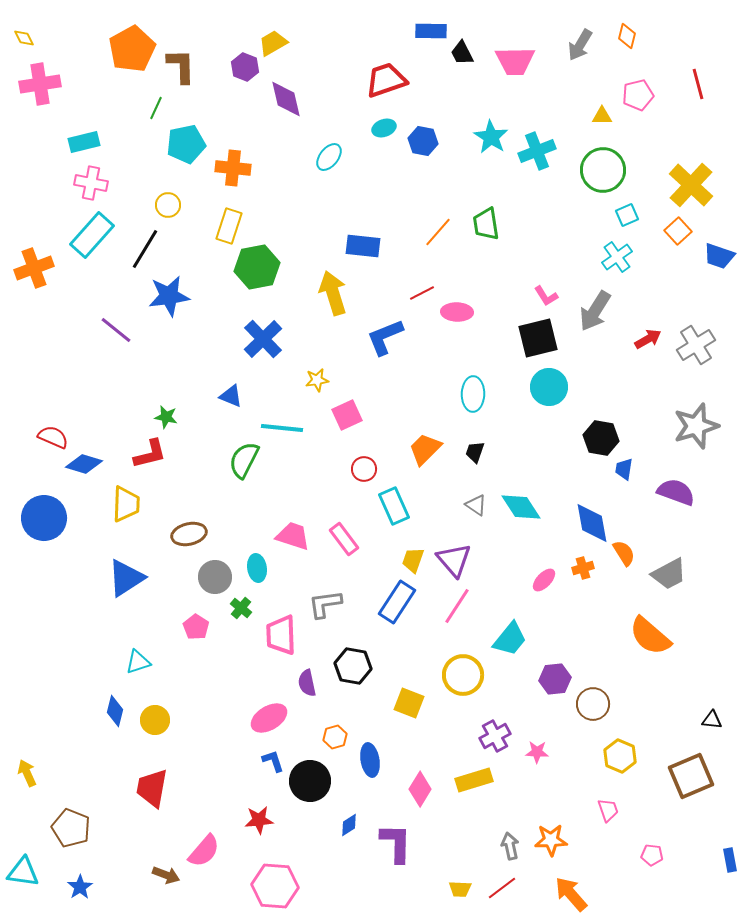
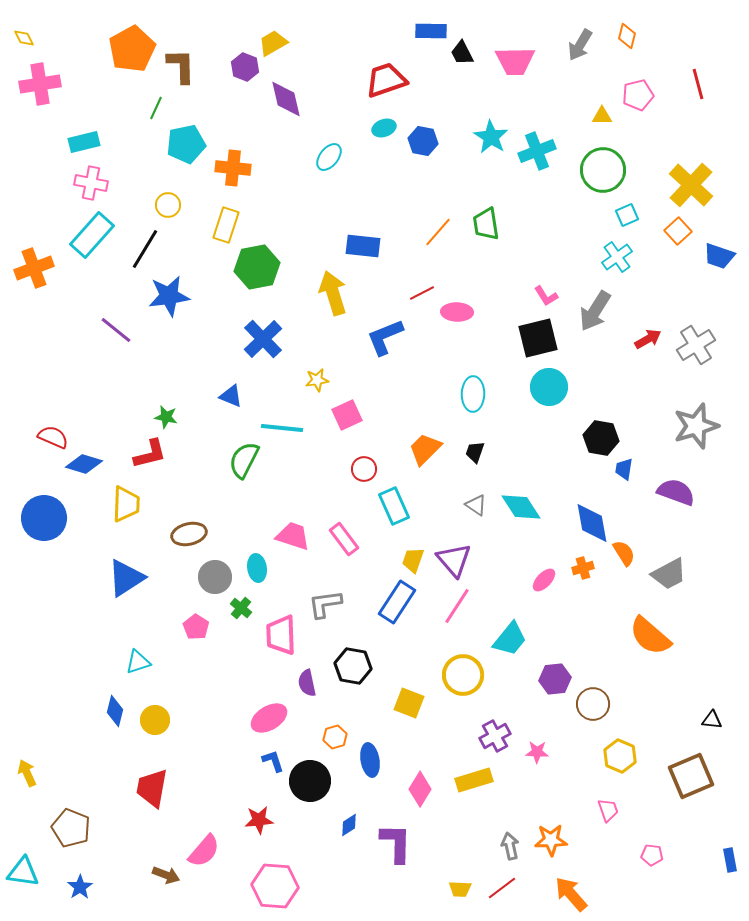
yellow rectangle at (229, 226): moved 3 px left, 1 px up
